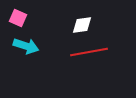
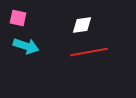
pink square: rotated 12 degrees counterclockwise
